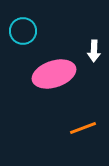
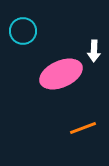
pink ellipse: moved 7 px right; rotated 6 degrees counterclockwise
